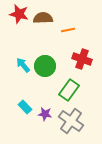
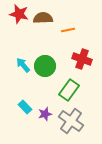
purple star: rotated 24 degrees counterclockwise
